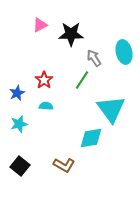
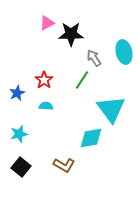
pink triangle: moved 7 px right, 2 px up
cyan star: moved 10 px down
black square: moved 1 px right, 1 px down
